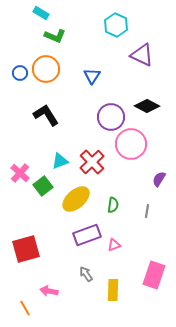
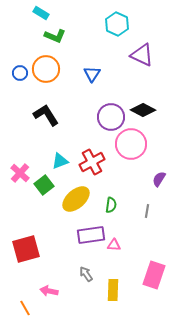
cyan hexagon: moved 1 px right, 1 px up
blue triangle: moved 2 px up
black diamond: moved 4 px left, 4 px down
red cross: rotated 15 degrees clockwise
green square: moved 1 px right, 1 px up
green semicircle: moved 2 px left
purple rectangle: moved 4 px right; rotated 12 degrees clockwise
pink triangle: rotated 24 degrees clockwise
